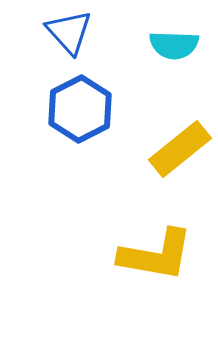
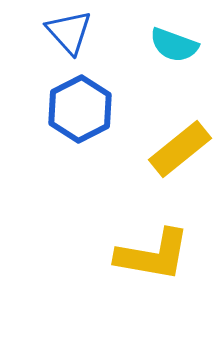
cyan semicircle: rotated 18 degrees clockwise
yellow L-shape: moved 3 px left
